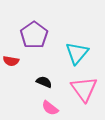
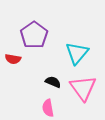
red semicircle: moved 2 px right, 2 px up
black semicircle: moved 9 px right
pink triangle: moved 1 px left, 1 px up
pink semicircle: moved 2 px left; rotated 42 degrees clockwise
